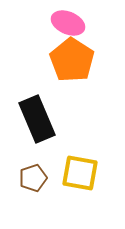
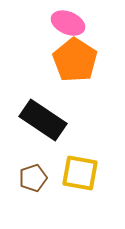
orange pentagon: moved 3 px right
black rectangle: moved 6 px right, 1 px down; rotated 33 degrees counterclockwise
